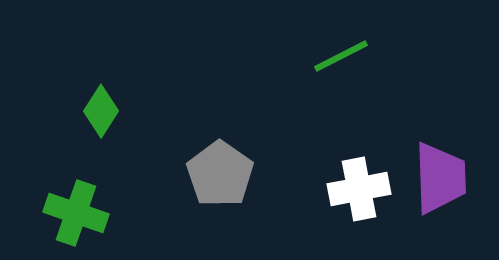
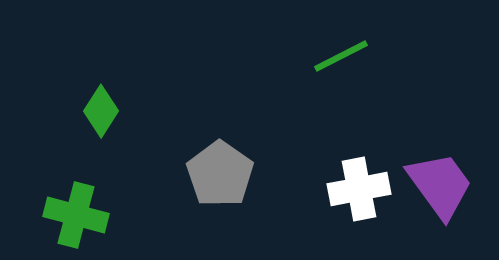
purple trapezoid: moved 7 px down; rotated 34 degrees counterclockwise
green cross: moved 2 px down; rotated 4 degrees counterclockwise
